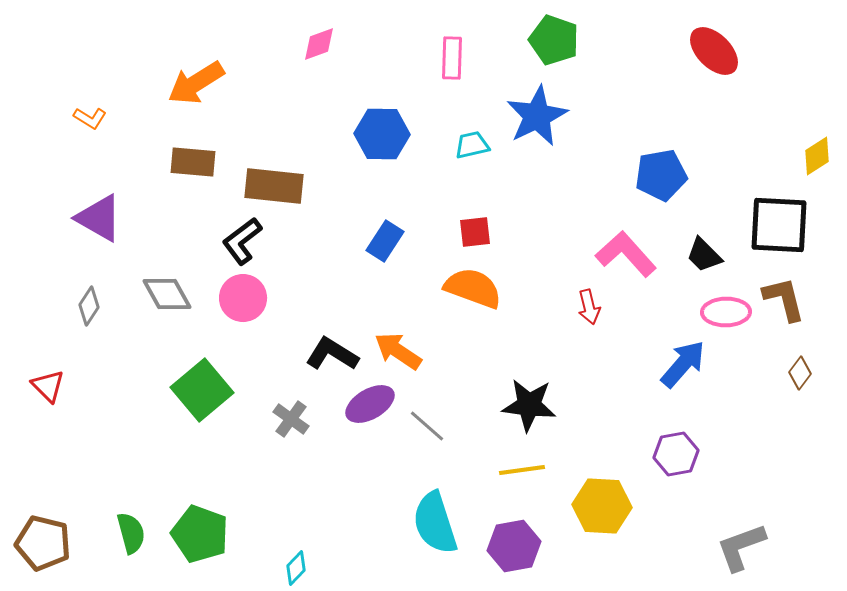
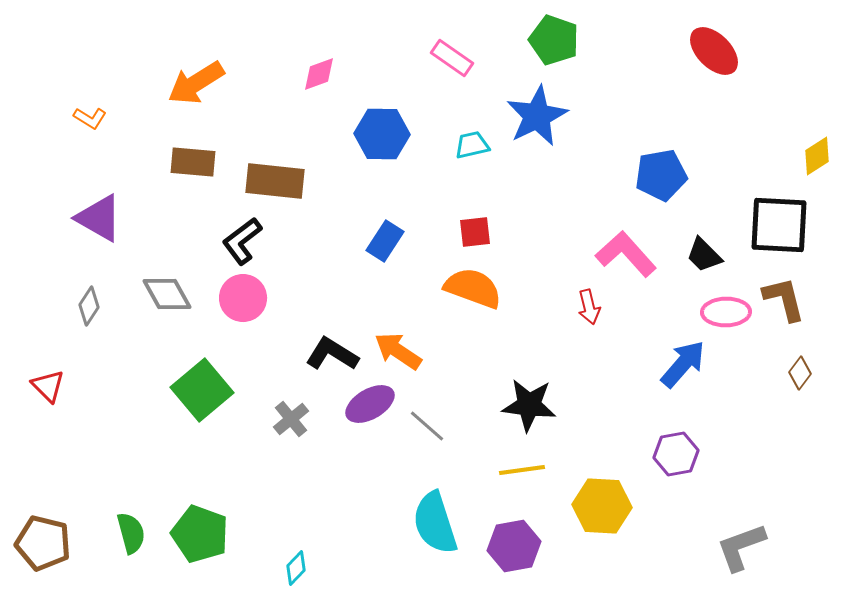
pink diamond at (319, 44): moved 30 px down
pink rectangle at (452, 58): rotated 57 degrees counterclockwise
brown rectangle at (274, 186): moved 1 px right, 5 px up
gray cross at (291, 419): rotated 15 degrees clockwise
